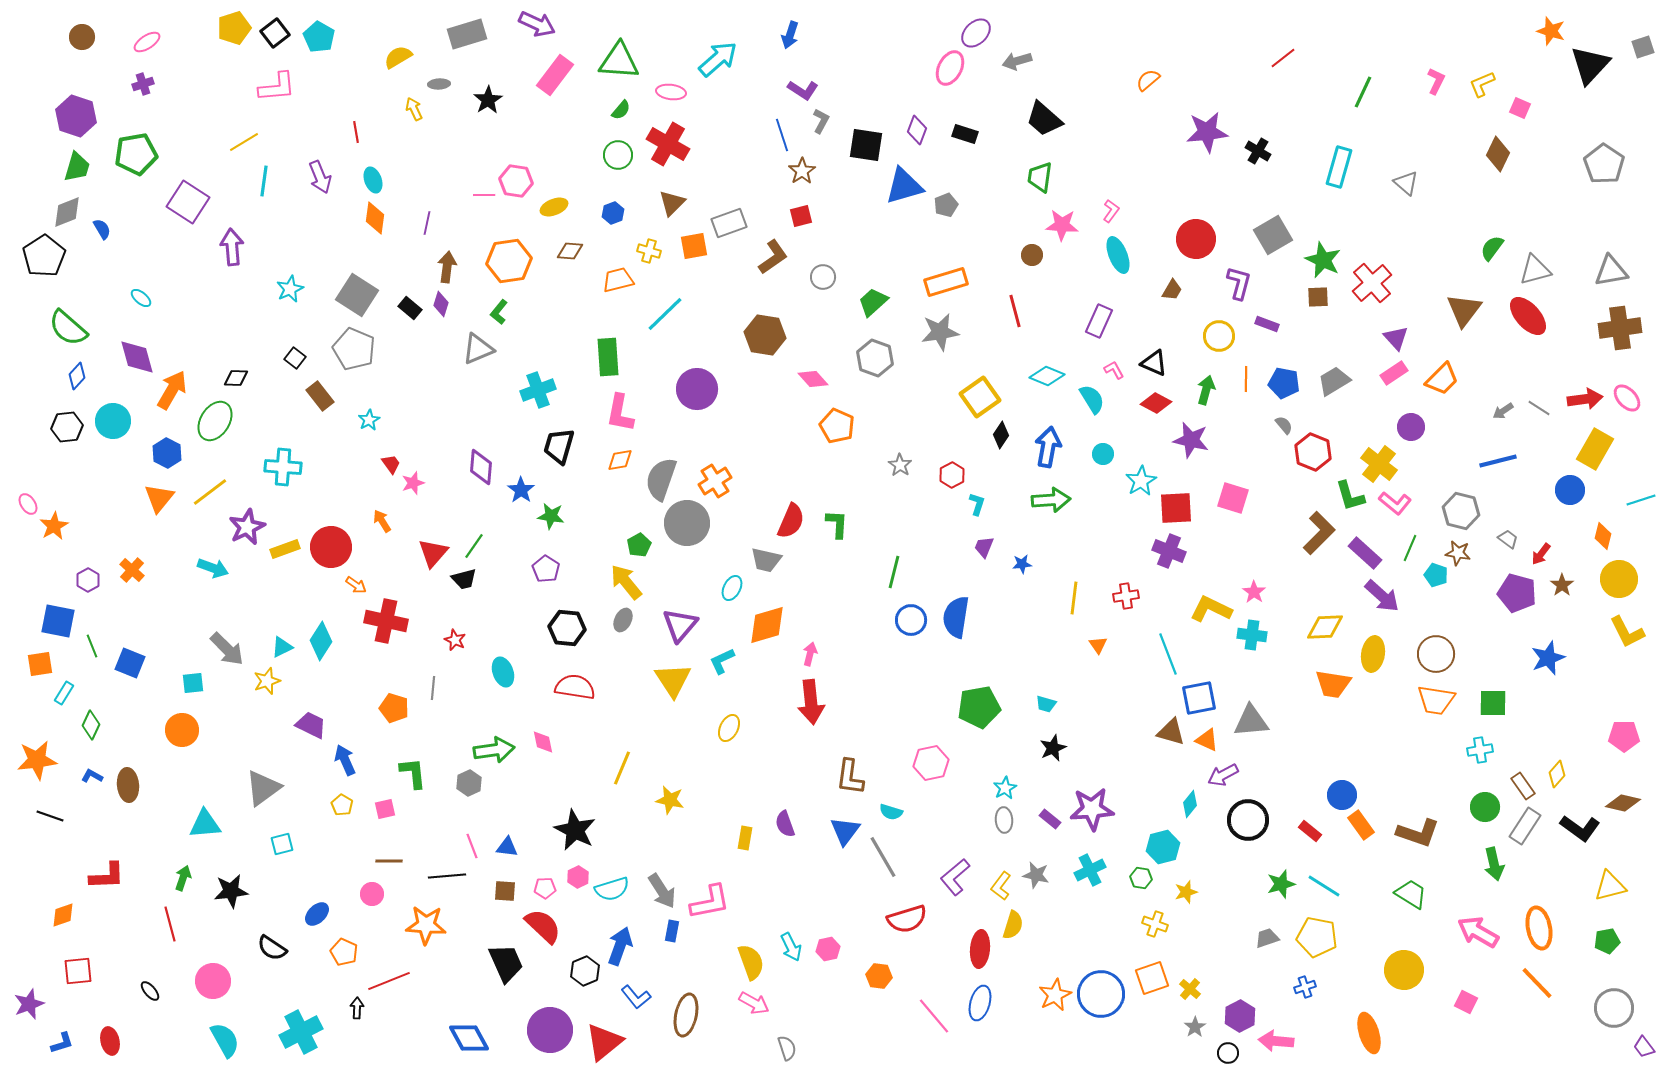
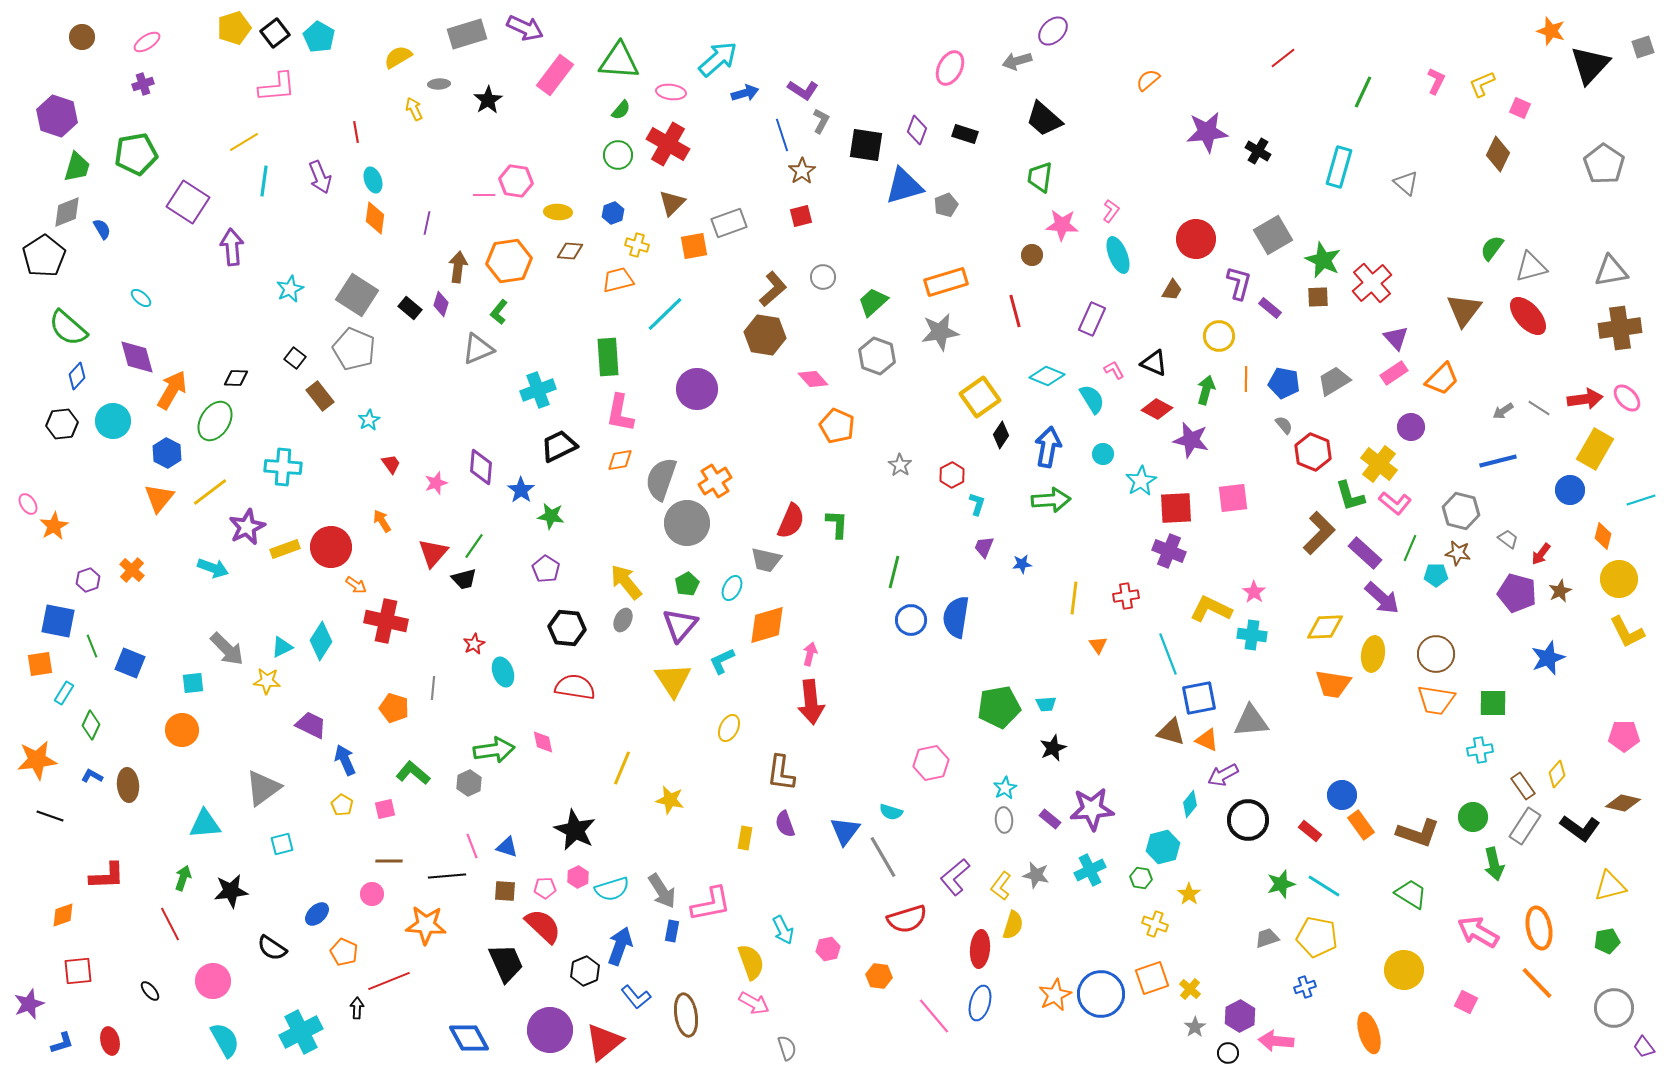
purple arrow at (537, 24): moved 12 px left, 4 px down
purple ellipse at (976, 33): moved 77 px right, 2 px up
blue arrow at (790, 35): moved 45 px left, 58 px down; rotated 124 degrees counterclockwise
purple hexagon at (76, 116): moved 19 px left
yellow ellipse at (554, 207): moved 4 px right, 5 px down; rotated 24 degrees clockwise
yellow cross at (649, 251): moved 12 px left, 6 px up
brown L-shape at (773, 257): moved 32 px down; rotated 6 degrees counterclockwise
brown arrow at (447, 267): moved 11 px right
gray triangle at (1535, 270): moved 4 px left, 3 px up
purple rectangle at (1099, 321): moved 7 px left, 2 px up
purple rectangle at (1267, 324): moved 3 px right, 16 px up; rotated 20 degrees clockwise
gray hexagon at (875, 358): moved 2 px right, 2 px up
red diamond at (1156, 403): moved 1 px right, 6 px down
black hexagon at (67, 427): moved 5 px left, 3 px up
black trapezoid at (559, 446): rotated 48 degrees clockwise
pink star at (413, 483): moved 23 px right
pink square at (1233, 498): rotated 24 degrees counterclockwise
green pentagon at (639, 545): moved 48 px right, 39 px down
cyan pentagon at (1436, 575): rotated 20 degrees counterclockwise
purple hexagon at (88, 580): rotated 10 degrees clockwise
brown star at (1562, 585): moved 2 px left, 6 px down; rotated 10 degrees clockwise
purple arrow at (1382, 596): moved 2 px down
red star at (455, 640): moved 19 px right, 4 px down; rotated 20 degrees clockwise
yellow star at (267, 681): rotated 24 degrees clockwise
cyan trapezoid at (1046, 704): rotated 20 degrees counterclockwise
green pentagon at (979, 707): moved 20 px right
green L-shape at (413, 773): rotated 44 degrees counterclockwise
brown L-shape at (850, 777): moved 69 px left, 4 px up
green circle at (1485, 807): moved 12 px left, 10 px down
blue triangle at (507, 847): rotated 10 degrees clockwise
yellow star at (1186, 892): moved 3 px right, 2 px down; rotated 20 degrees counterclockwise
pink L-shape at (710, 902): moved 1 px right, 2 px down
red line at (170, 924): rotated 12 degrees counterclockwise
cyan arrow at (791, 947): moved 8 px left, 17 px up
brown ellipse at (686, 1015): rotated 21 degrees counterclockwise
